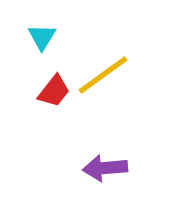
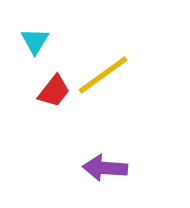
cyan triangle: moved 7 px left, 4 px down
purple arrow: rotated 9 degrees clockwise
